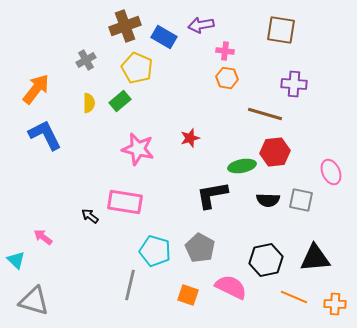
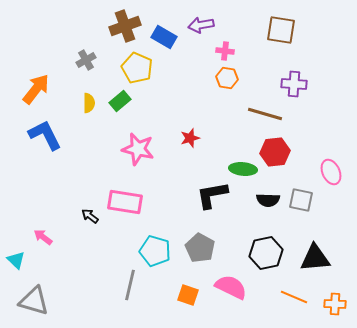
green ellipse: moved 1 px right, 3 px down; rotated 16 degrees clockwise
black hexagon: moved 7 px up
